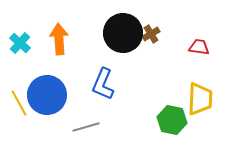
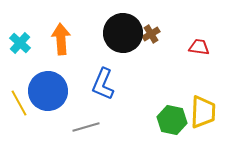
orange arrow: moved 2 px right
blue circle: moved 1 px right, 4 px up
yellow trapezoid: moved 3 px right, 13 px down
